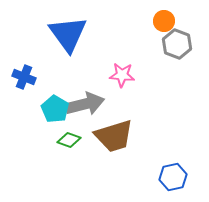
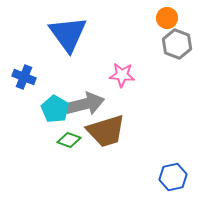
orange circle: moved 3 px right, 3 px up
brown trapezoid: moved 8 px left, 5 px up
